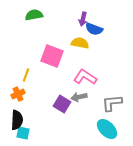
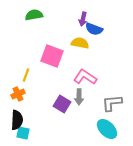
gray arrow: rotated 77 degrees counterclockwise
